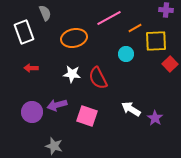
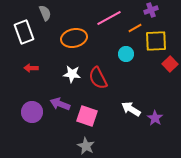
purple cross: moved 15 px left; rotated 24 degrees counterclockwise
purple arrow: moved 3 px right, 1 px up; rotated 36 degrees clockwise
gray star: moved 32 px right; rotated 12 degrees clockwise
